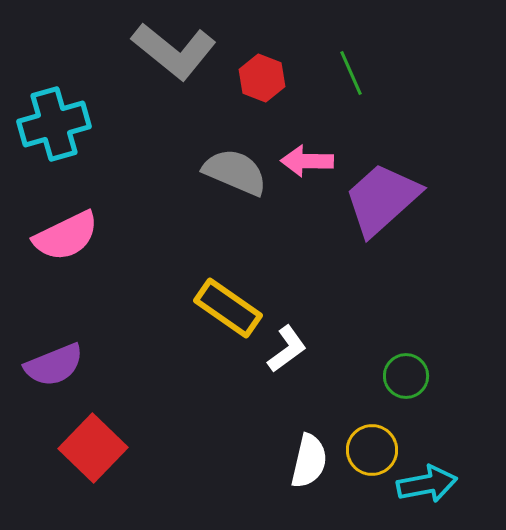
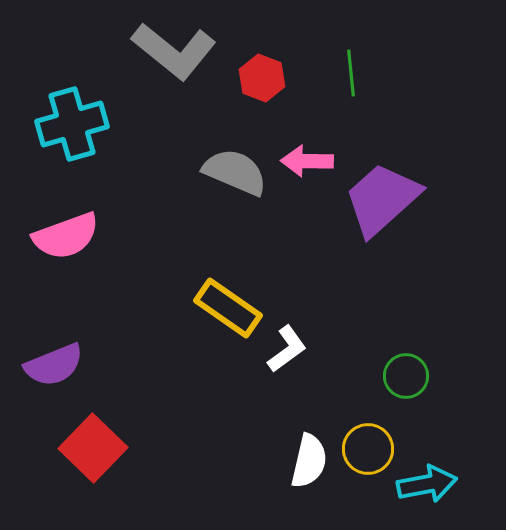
green line: rotated 18 degrees clockwise
cyan cross: moved 18 px right
pink semicircle: rotated 6 degrees clockwise
yellow circle: moved 4 px left, 1 px up
